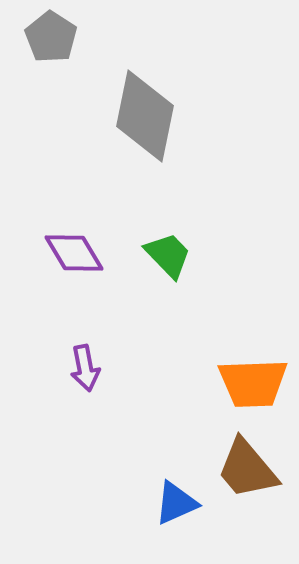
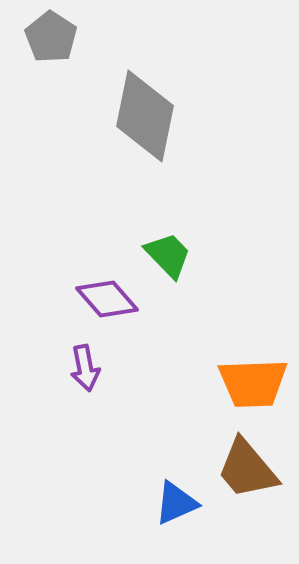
purple diamond: moved 33 px right, 46 px down; rotated 10 degrees counterclockwise
